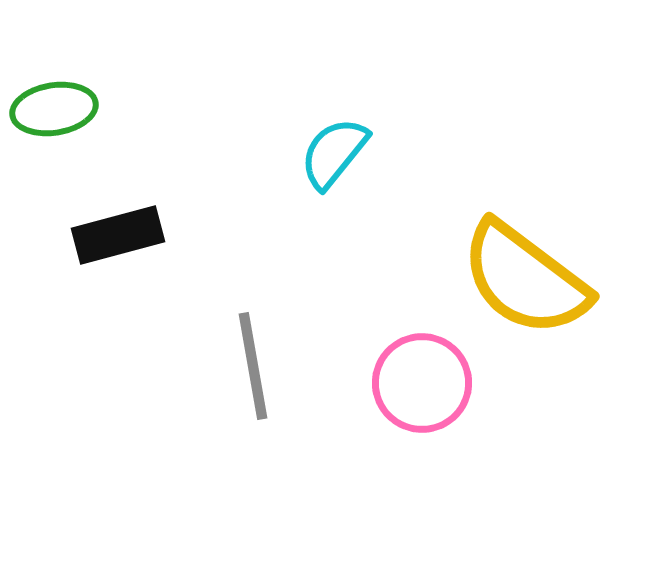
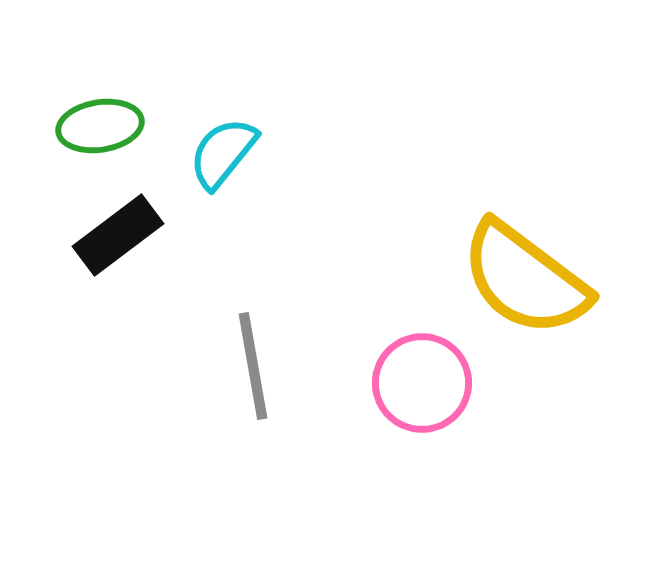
green ellipse: moved 46 px right, 17 px down
cyan semicircle: moved 111 px left
black rectangle: rotated 22 degrees counterclockwise
